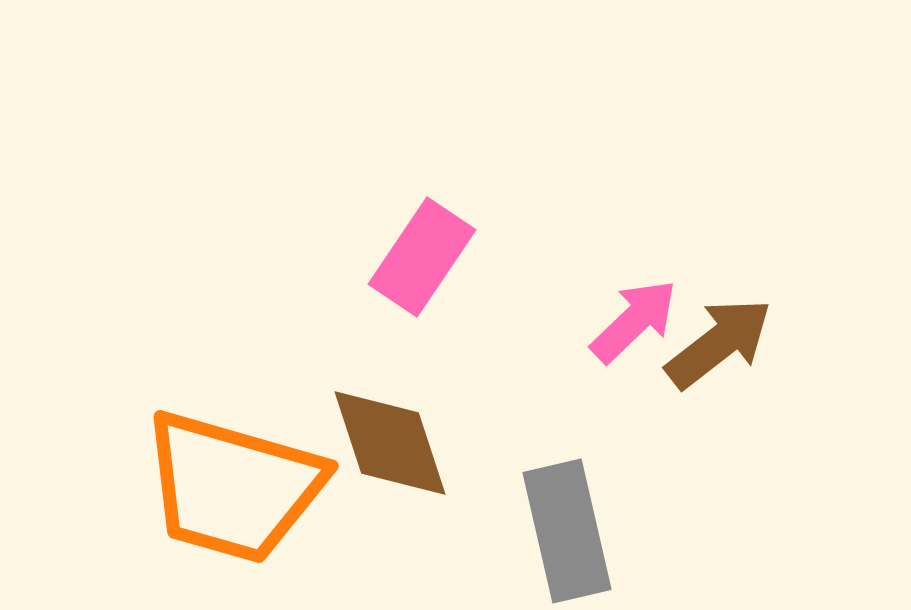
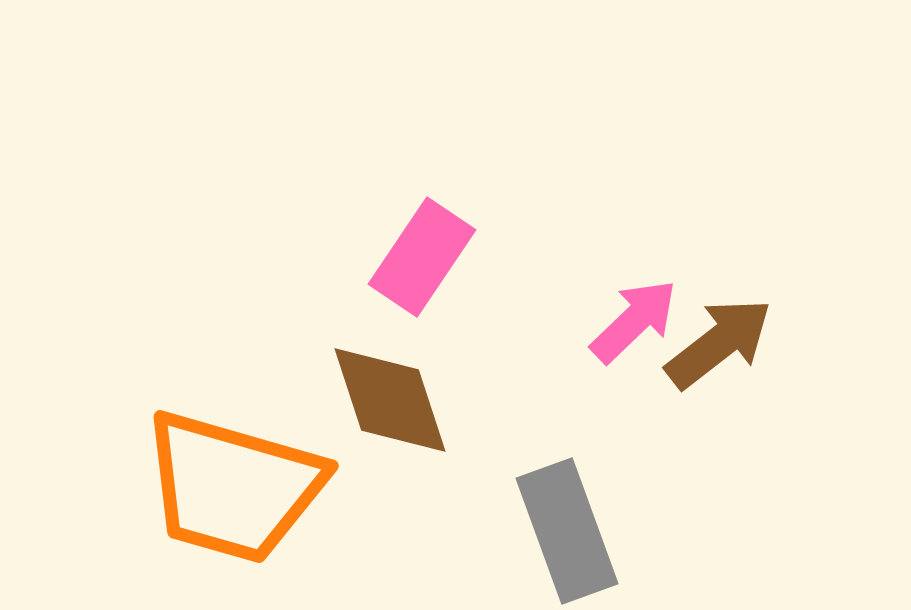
brown diamond: moved 43 px up
gray rectangle: rotated 7 degrees counterclockwise
